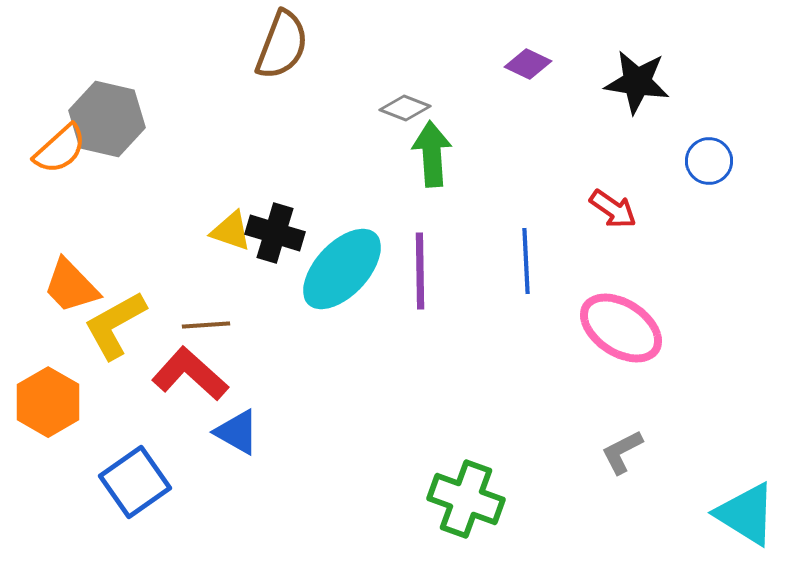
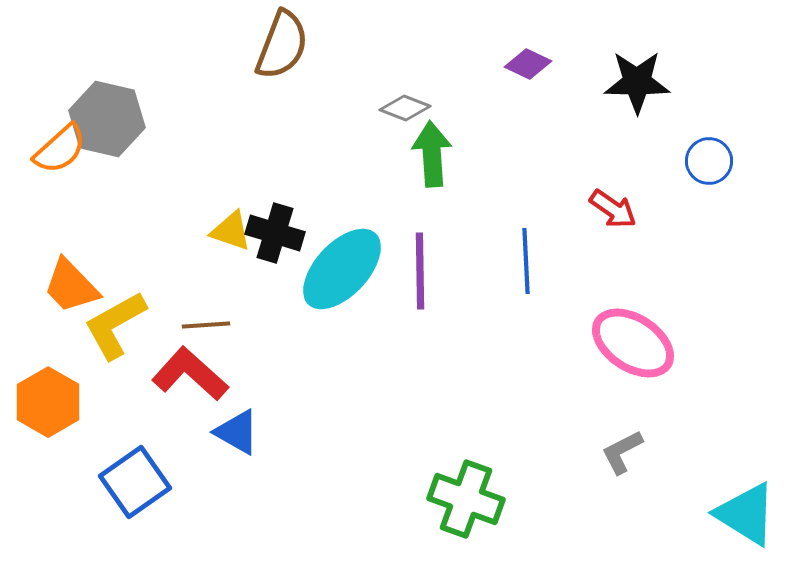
black star: rotated 8 degrees counterclockwise
pink ellipse: moved 12 px right, 15 px down
